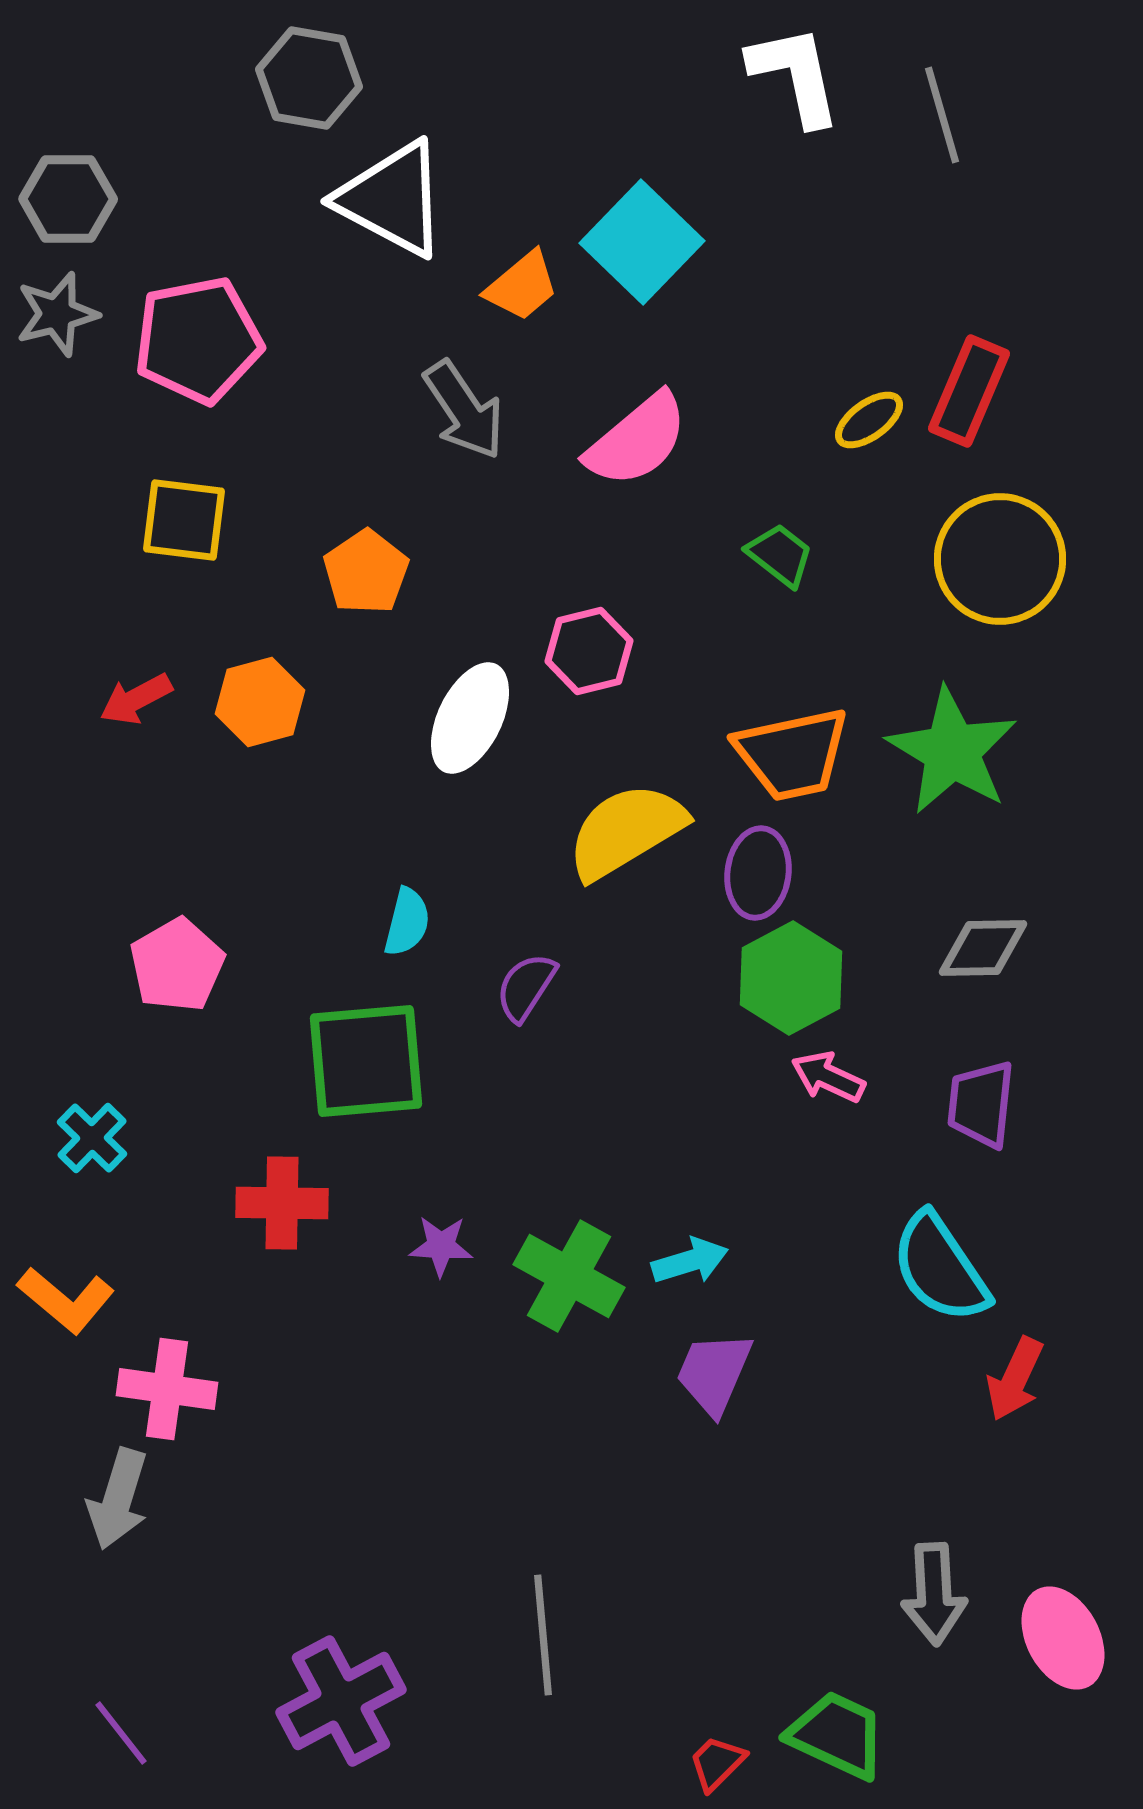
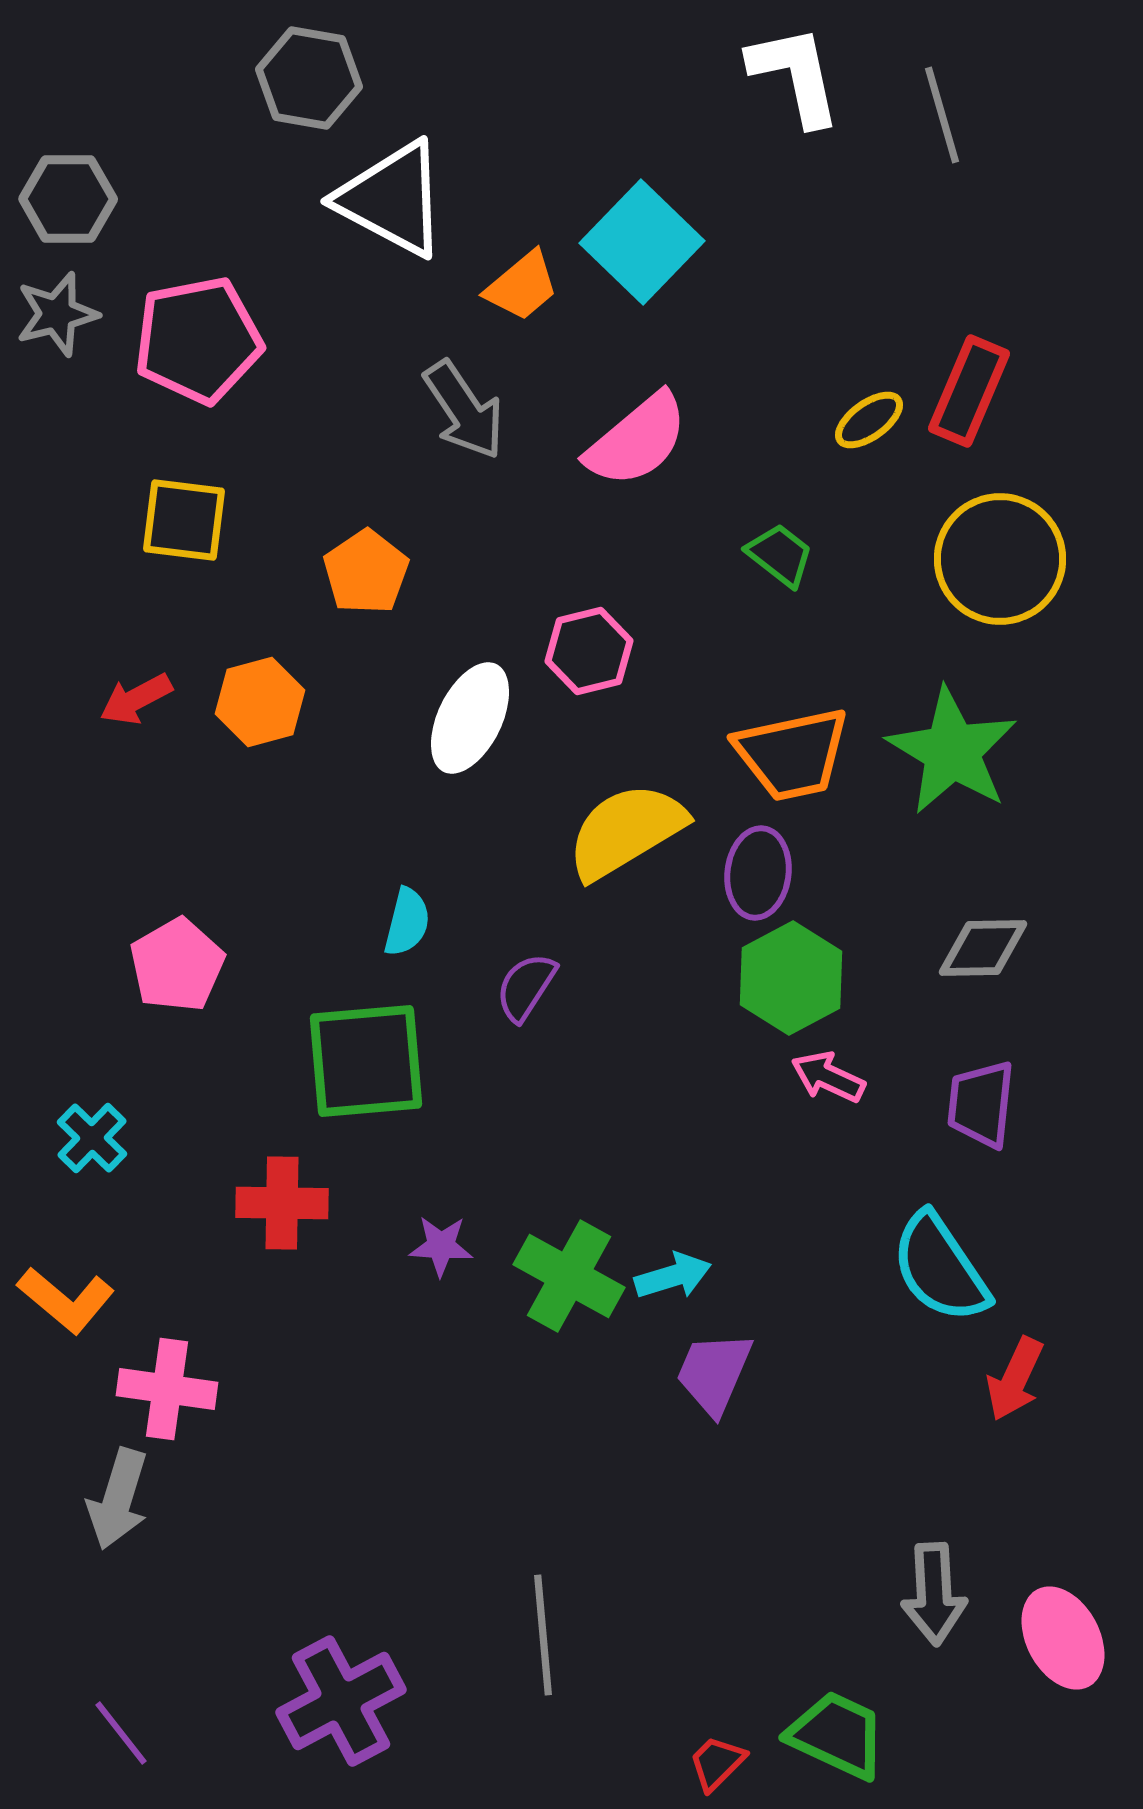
cyan arrow at (690, 1261): moved 17 px left, 15 px down
